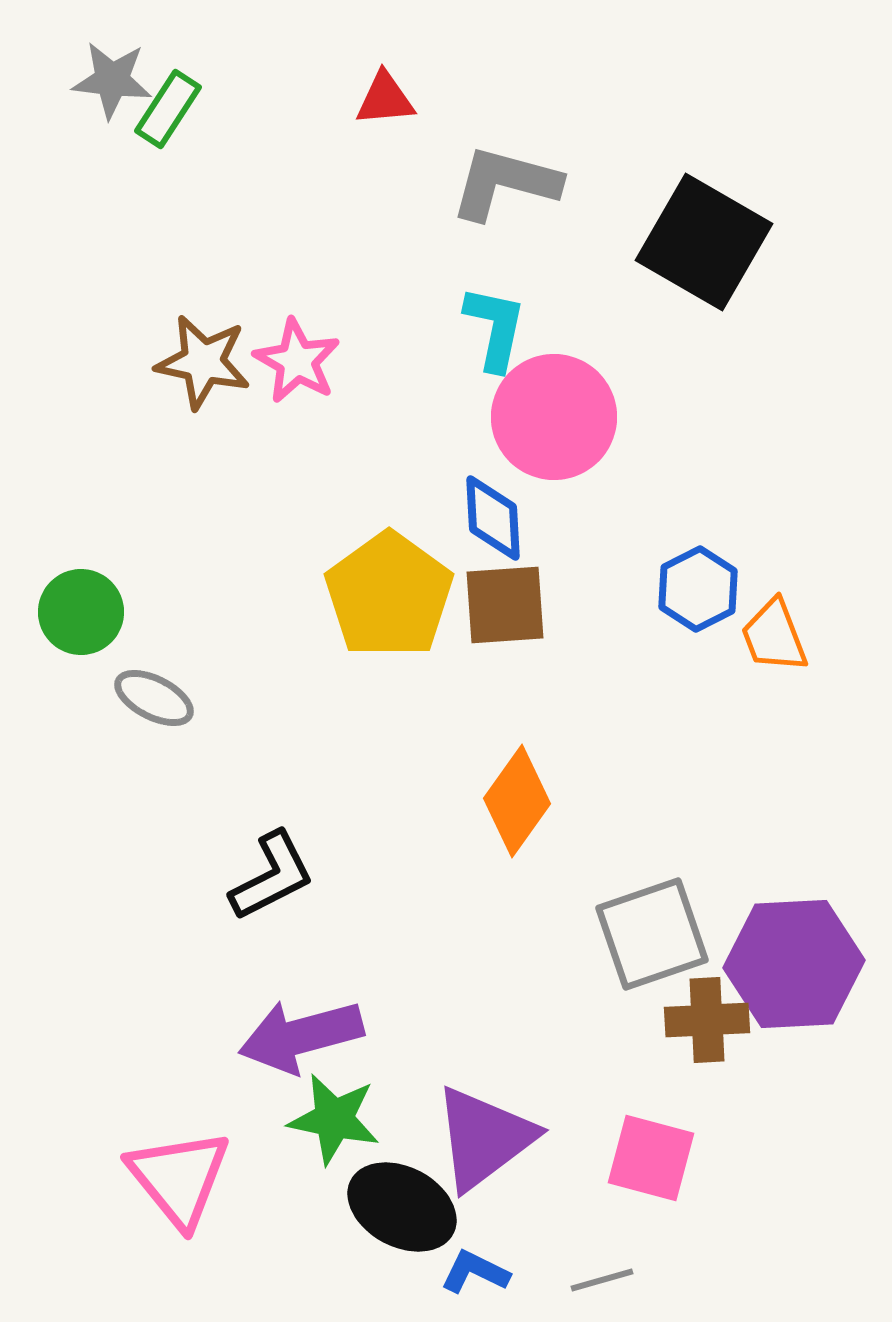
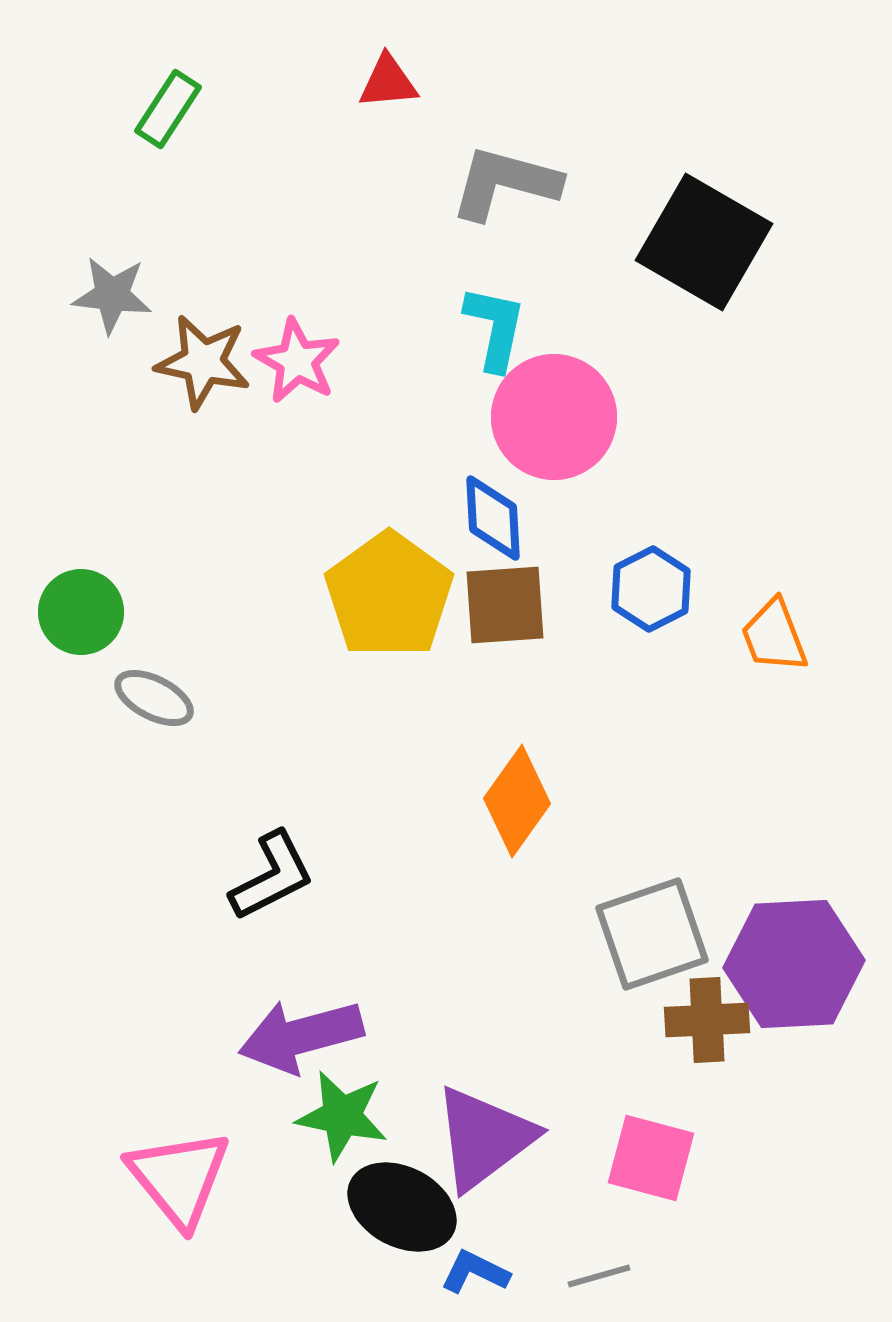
gray star: moved 215 px down
red triangle: moved 3 px right, 17 px up
blue hexagon: moved 47 px left
green star: moved 8 px right, 3 px up
gray line: moved 3 px left, 4 px up
